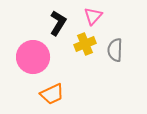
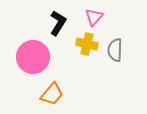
pink triangle: moved 1 px right, 1 px down
yellow cross: moved 2 px right; rotated 35 degrees clockwise
orange trapezoid: rotated 25 degrees counterclockwise
